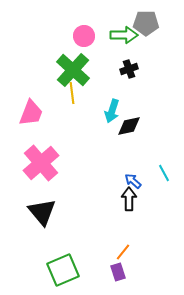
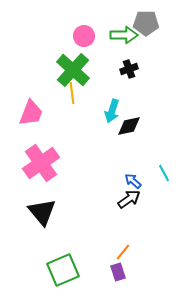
pink cross: rotated 6 degrees clockwise
black arrow: rotated 55 degrees clockwise
